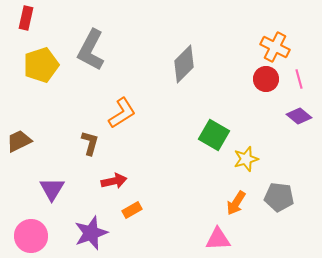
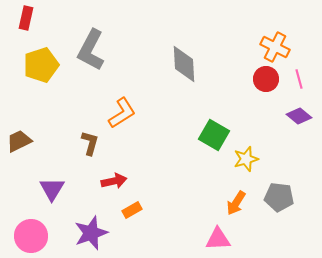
gray diamond: rotated 48 degrees counterclockwise
